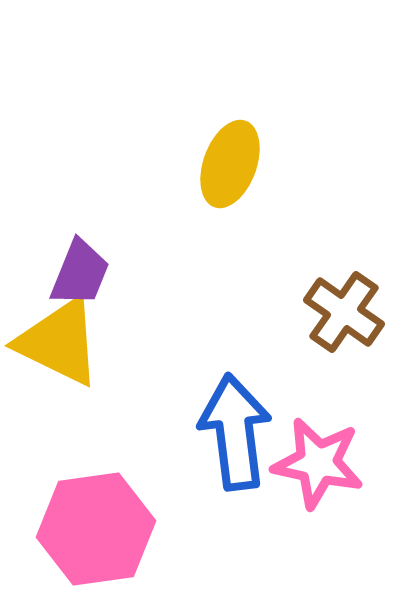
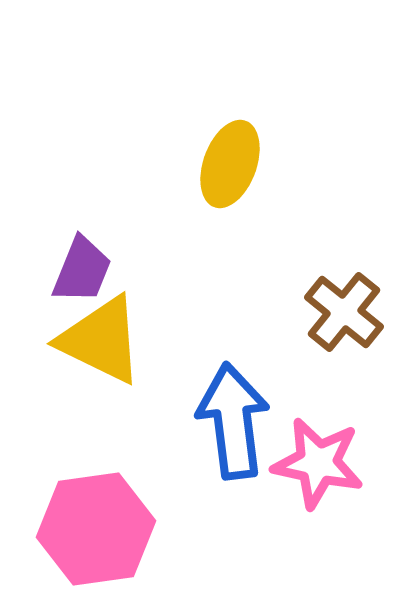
purple trapezoid: moved 2 px right, 3 px up
brown cross: rotated 4 degrees clockwise
yellow triangle: moved 42 px right, 2 px up
blue arrow: moved 2 px left, 11 px up
